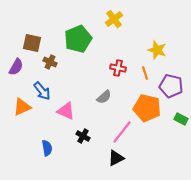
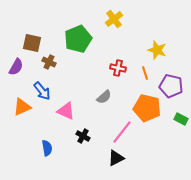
brown cross: moved 1 px left
